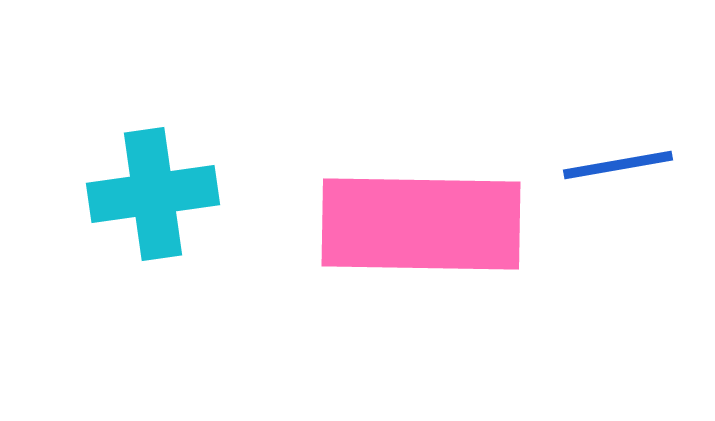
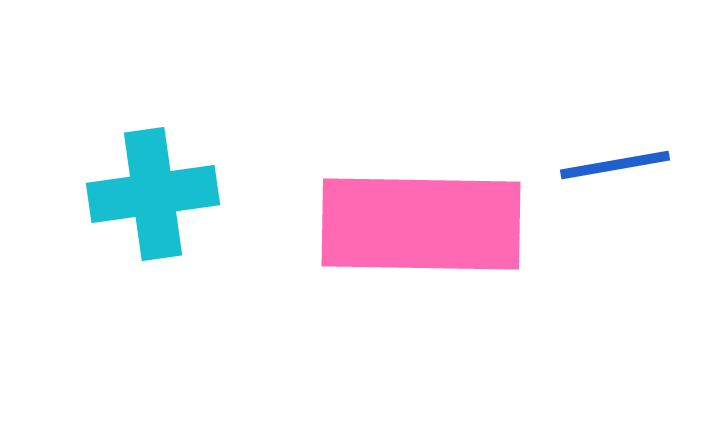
blue line: moved 3 px left
